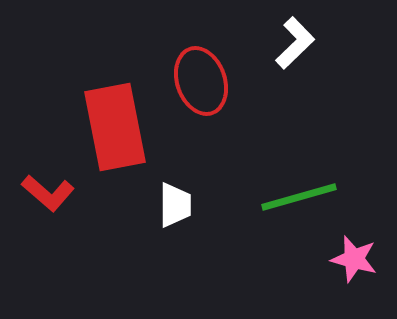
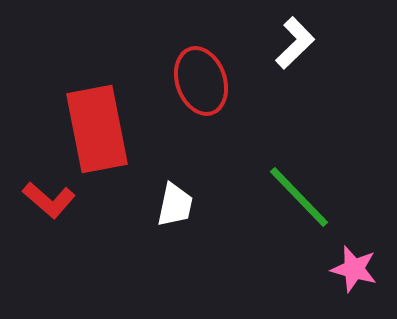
red rectangle: moved 18 px left, 2 px down
red L-shape: moved 1 px right, 7 px down
green line: rotated 62 degrees clockwise
white trapezoid: rotated 12 degrees clockwise
pink star: moved 10 px down
